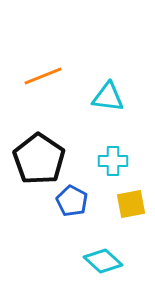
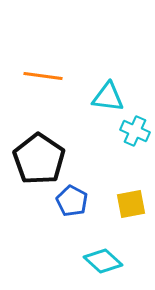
orange line: rotated 30 degrees clockwise
cyan cross: moved 22 px right, 30 px up; rotated 24 degrees clockwise
